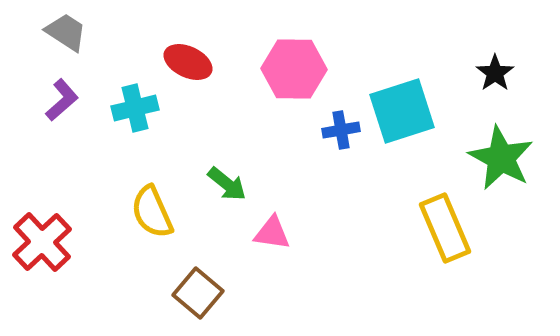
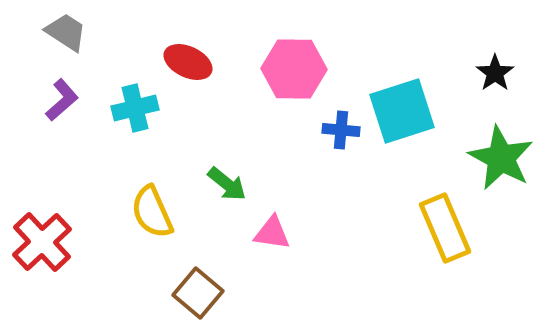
blue cross: rotated 15 degrees clockwise
